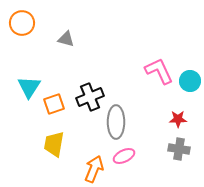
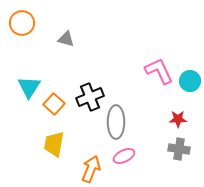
orange square: rotated 30 degrees counterclockwise
orange arrow: moved 3 px left
